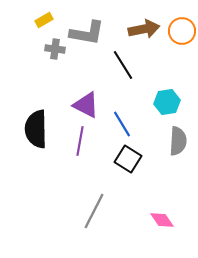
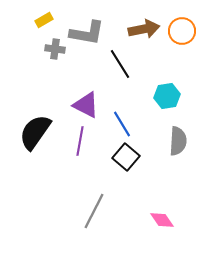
black line: moved 3 px left, 1 px up
cyan hexagon: moved 6 px up
black semicircle: moved 1 px left, 3 px down; rotated 36 degrees clockwise
black square: moved 2 px left, 2 px up; rotated 8 degrees clockwise
